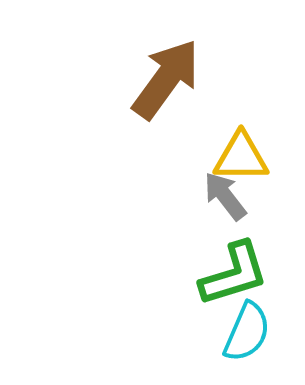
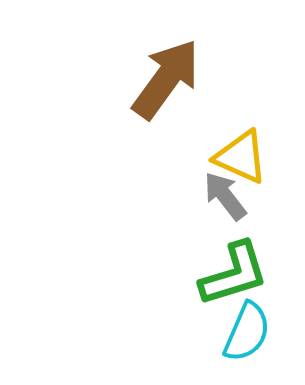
yellow triangle: rotated 24 degrees clockwise
